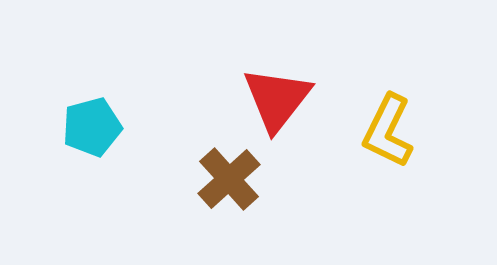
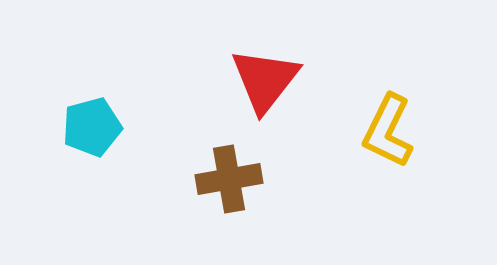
red triangle: moved 12 px left, 19 px up
brown cross: rotated 32 degrees clockwise
